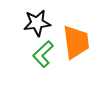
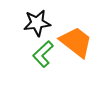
orange trapezoid: rotated 45 degrees counterclockwise
